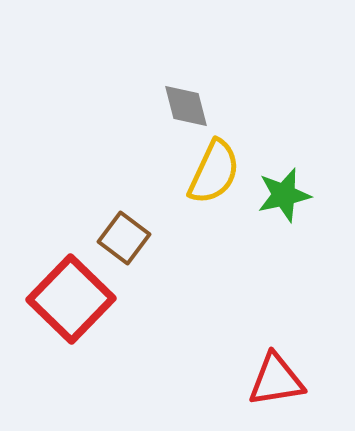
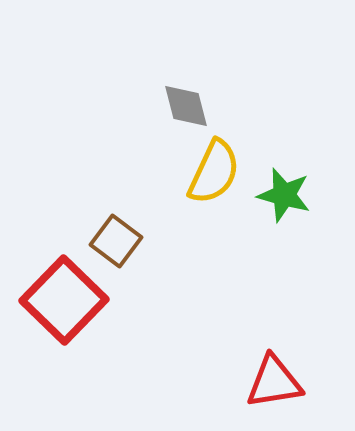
green star: rotated 28 degrees clockwise
brown square: moved 8 px left, 3 px down
red square: moved 7 px left, 1 px down
red triangle: moved 2 px left, 2 px down
